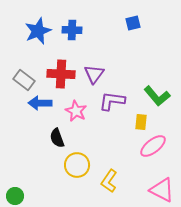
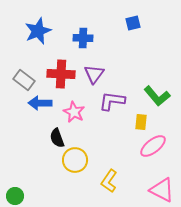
blue cross: moved 11 px right, 8 px down
pink star: moved 2 px left, 1 px down
yellow circle: moved 2 px left, 5 px up
